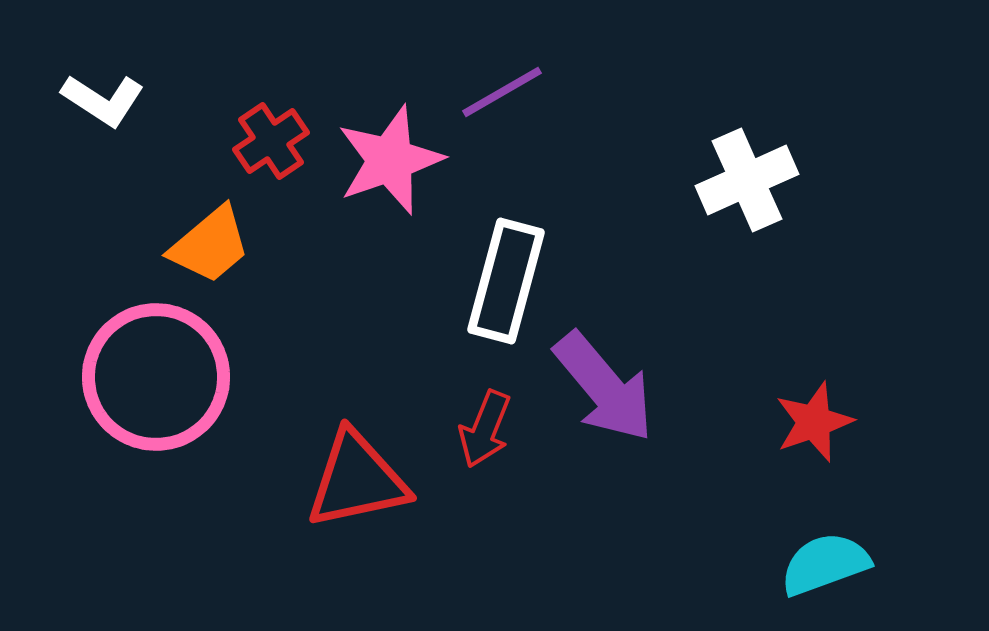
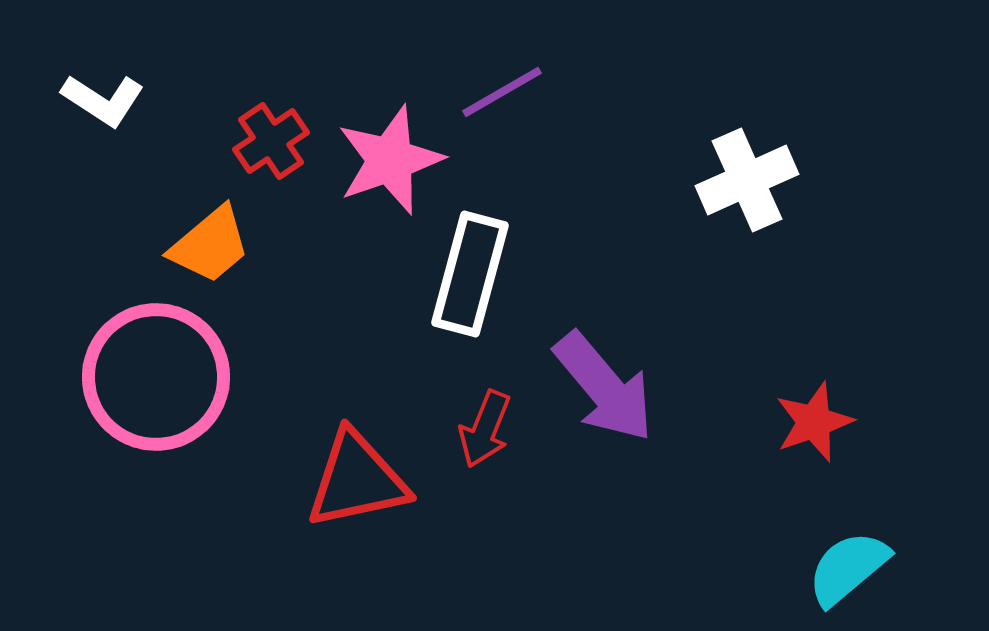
white rectangle: moved 36 px left, 7 px up
cyan semicircle: moved 23 px right, 4 px down; rotated 20 degrees counterclockwise
